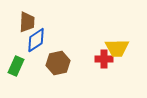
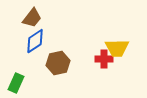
brown trapezoid: moved 5 px right, 4 px up; rotated 35 degrees clockwise
blue diamond: moved 1 px left, 1 px down
green rectangle: moved 17 px down
